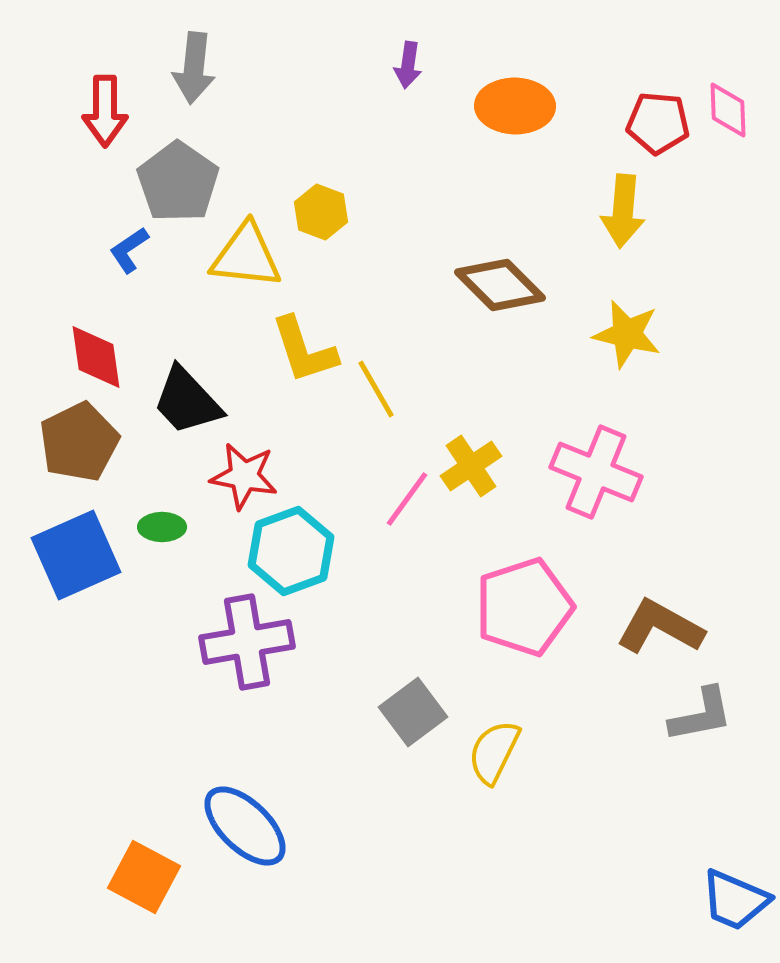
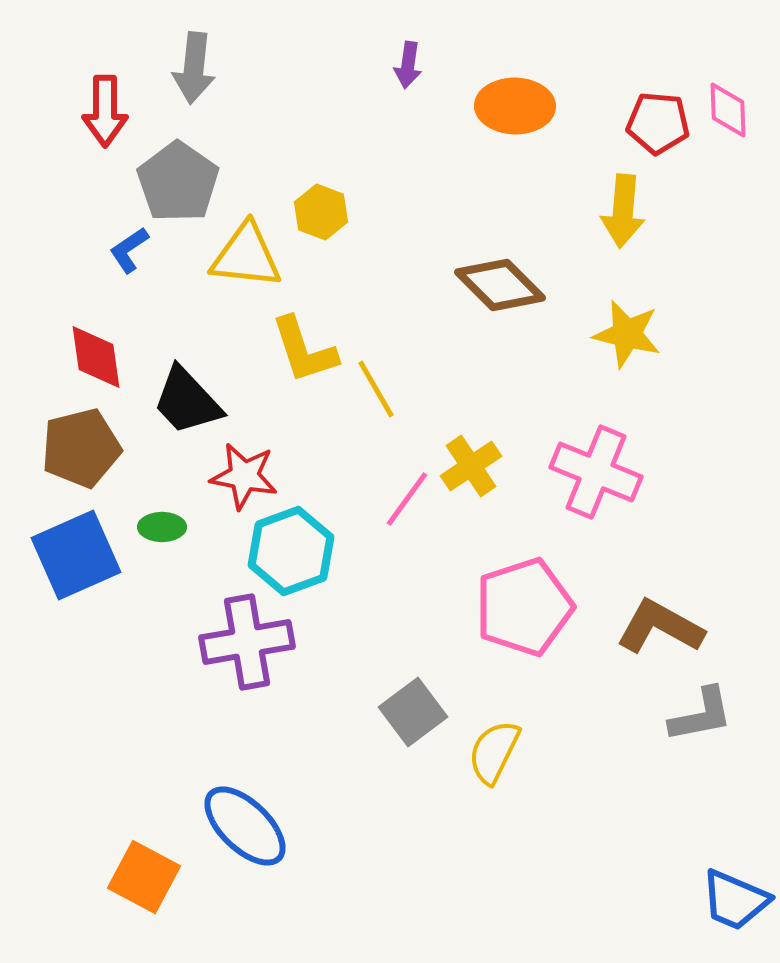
brown pentagon: moved 2 px right, 6 px down; rotated 12 degrees clockwise
